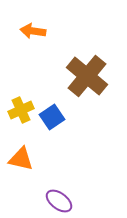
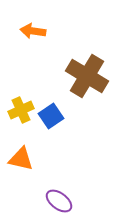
brown cross: rotated 9 degrees counterclockwise
blue square: moved 1 px left, 1 px up
